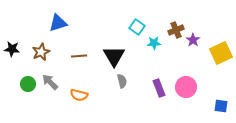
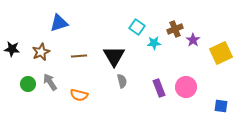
blue triangle: moved 1 px right
brown cross: moved 1 px left, 1 px up
gray arrow: rotated 12 degrees clockwise
